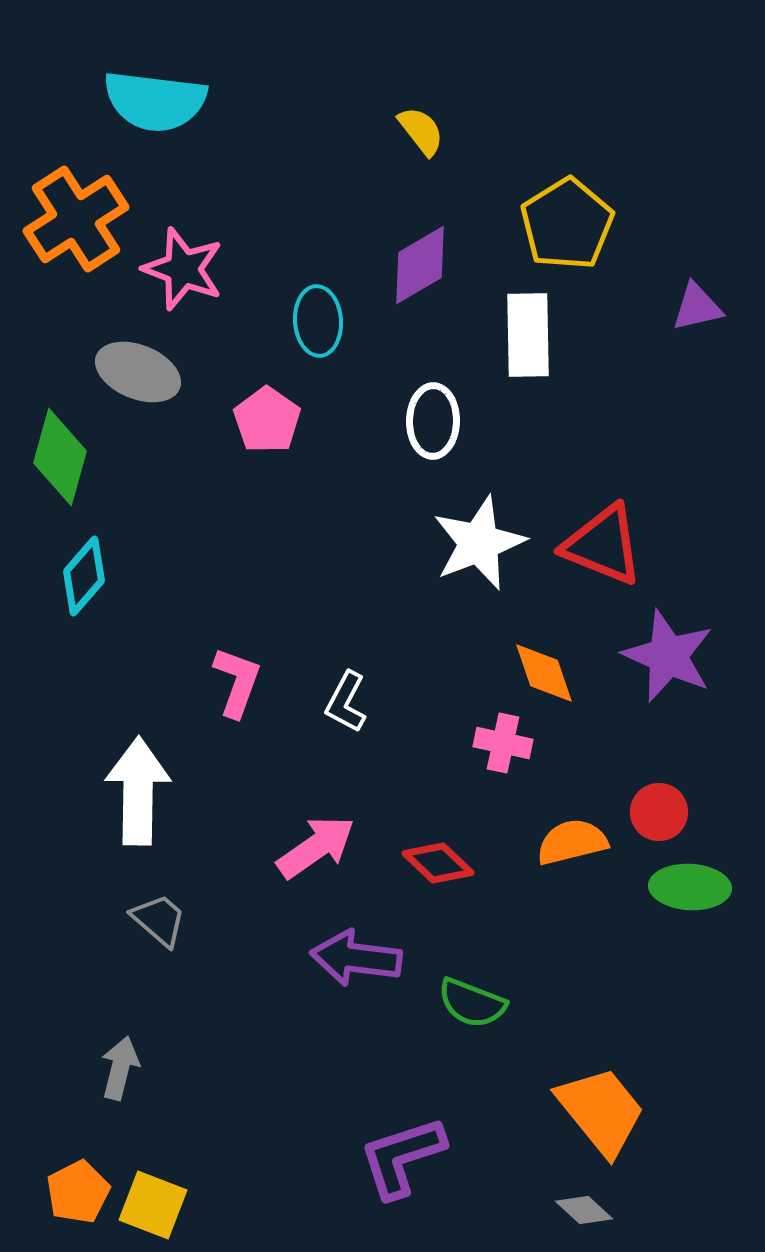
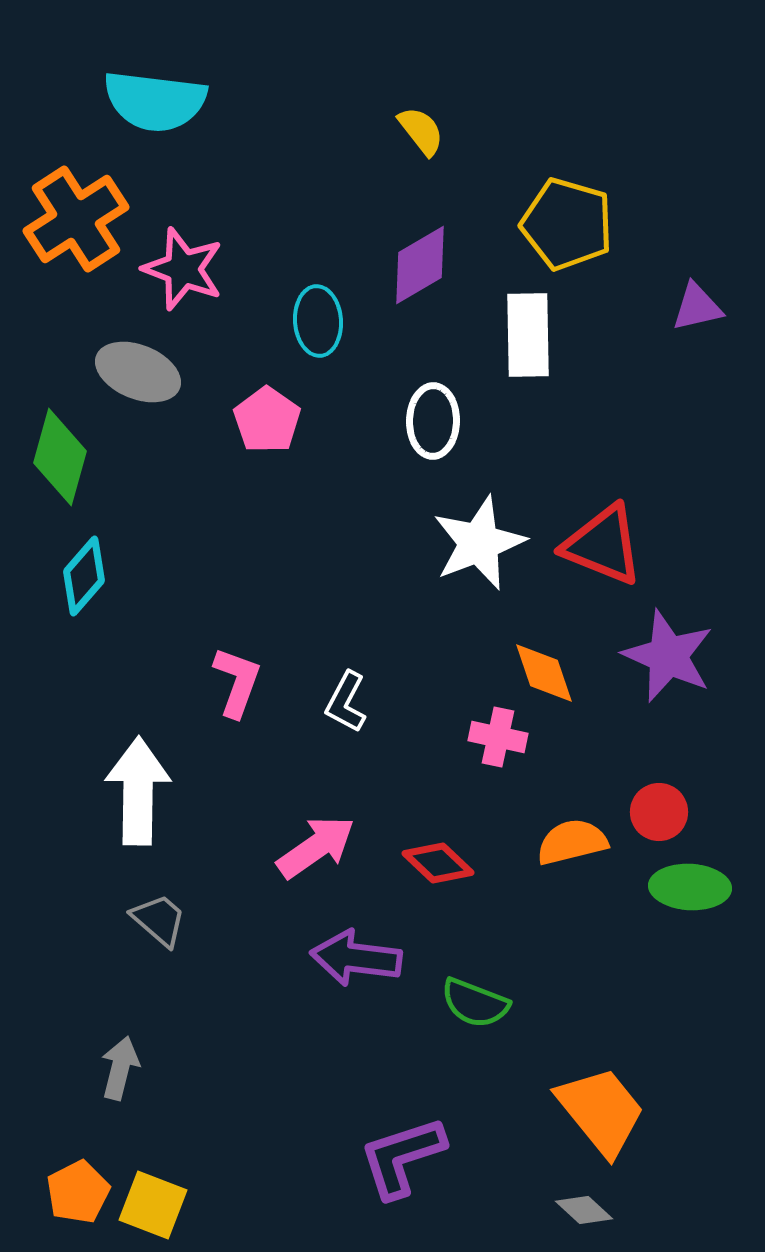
yellow pentagon: rotated 24 degrees counterclockwise
pink cross: moved 5 px left, 6 px up
green semicircle: moved 3 px right
